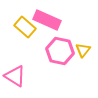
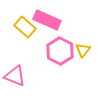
pink hexagon: rotated 16 degrees clockwise
pink triangle: rotated 10 degrees counterclockwise
